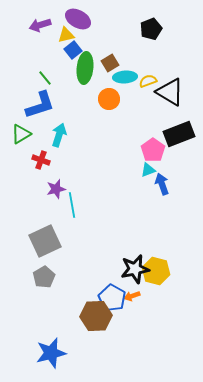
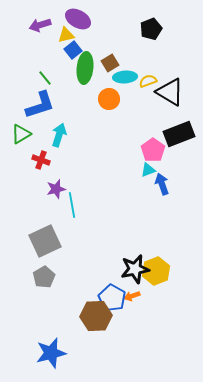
yellow hexagon: rotated 24 degrees clockwise
